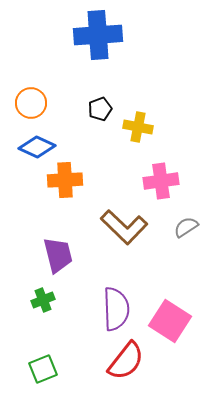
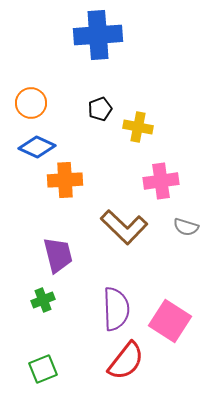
gray semicircle: rotated 130 degrees counterclockwise
